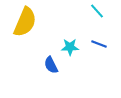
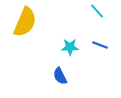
blue line: moved 1 px right, 1 px down
blue semicircle: moved 9 px right, 11 px down
